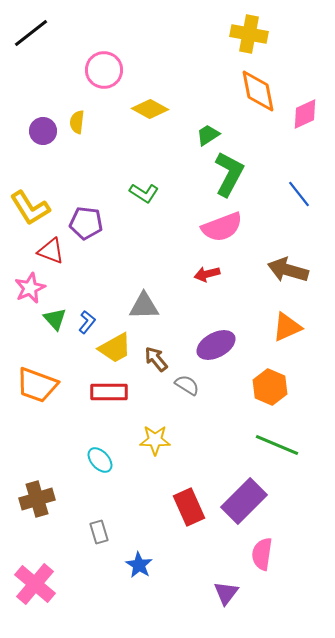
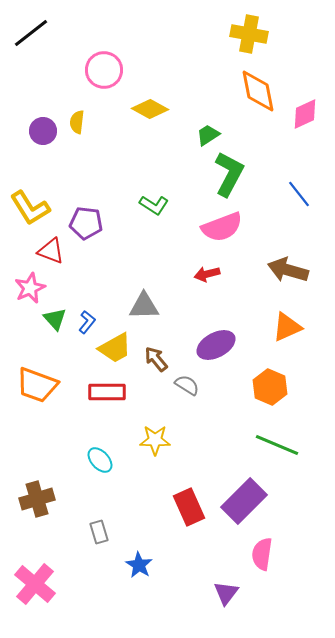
green L-shape at (144, 193): moved 10 px right, 12 px down
red rectangle at (109, 392): moved 2 px left
